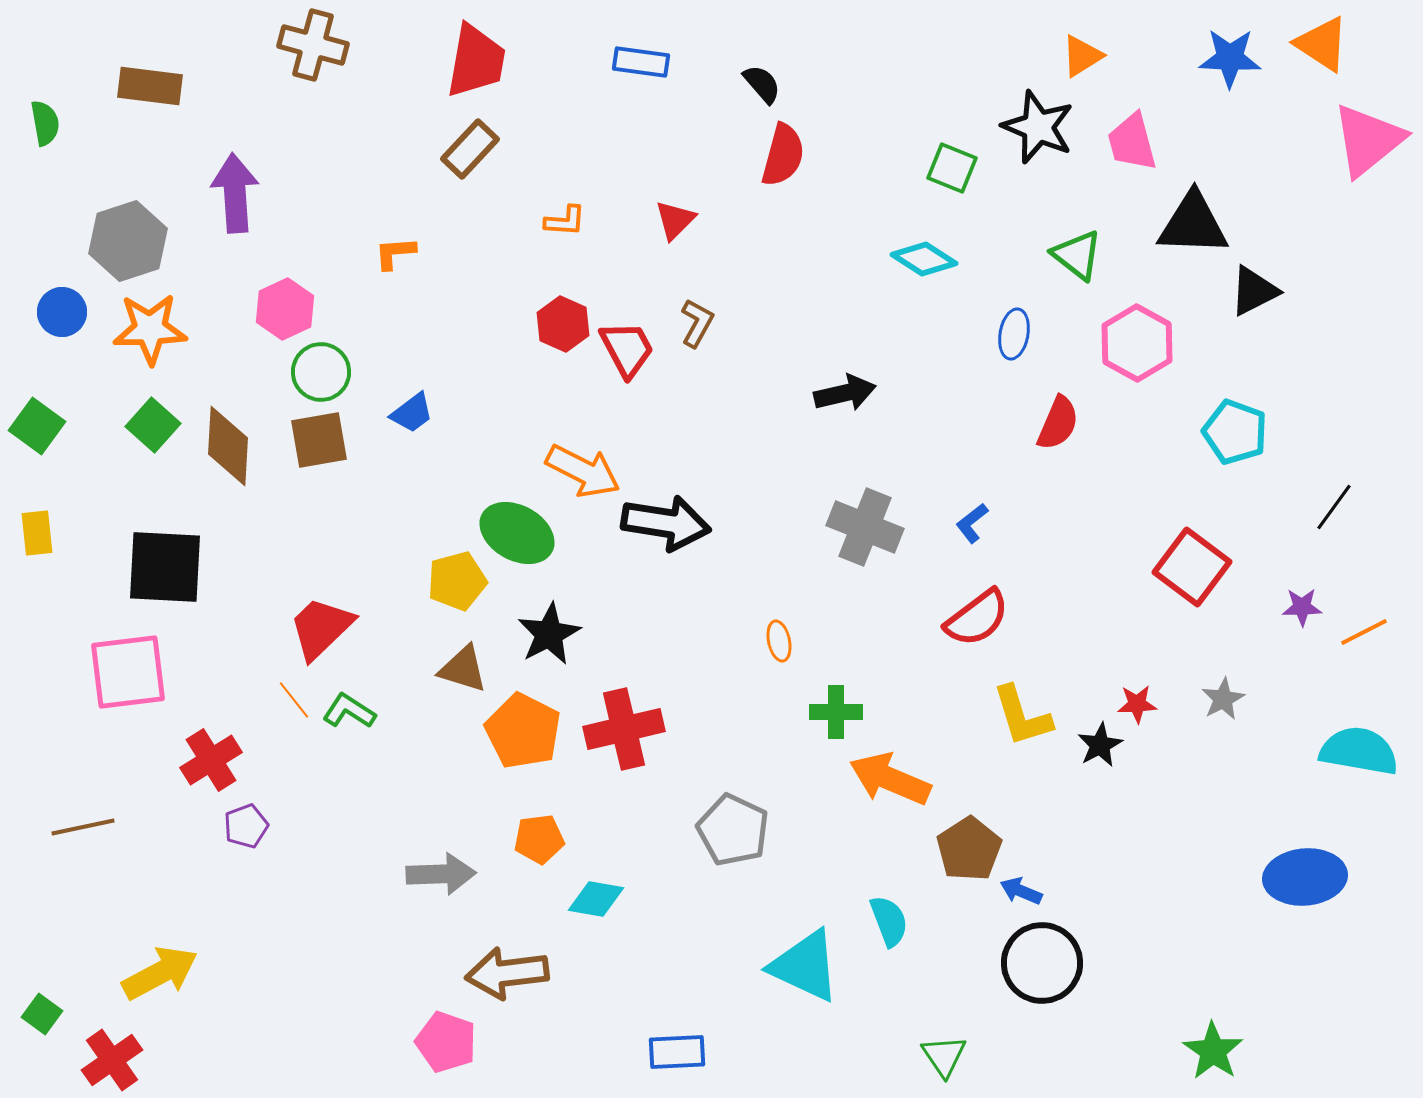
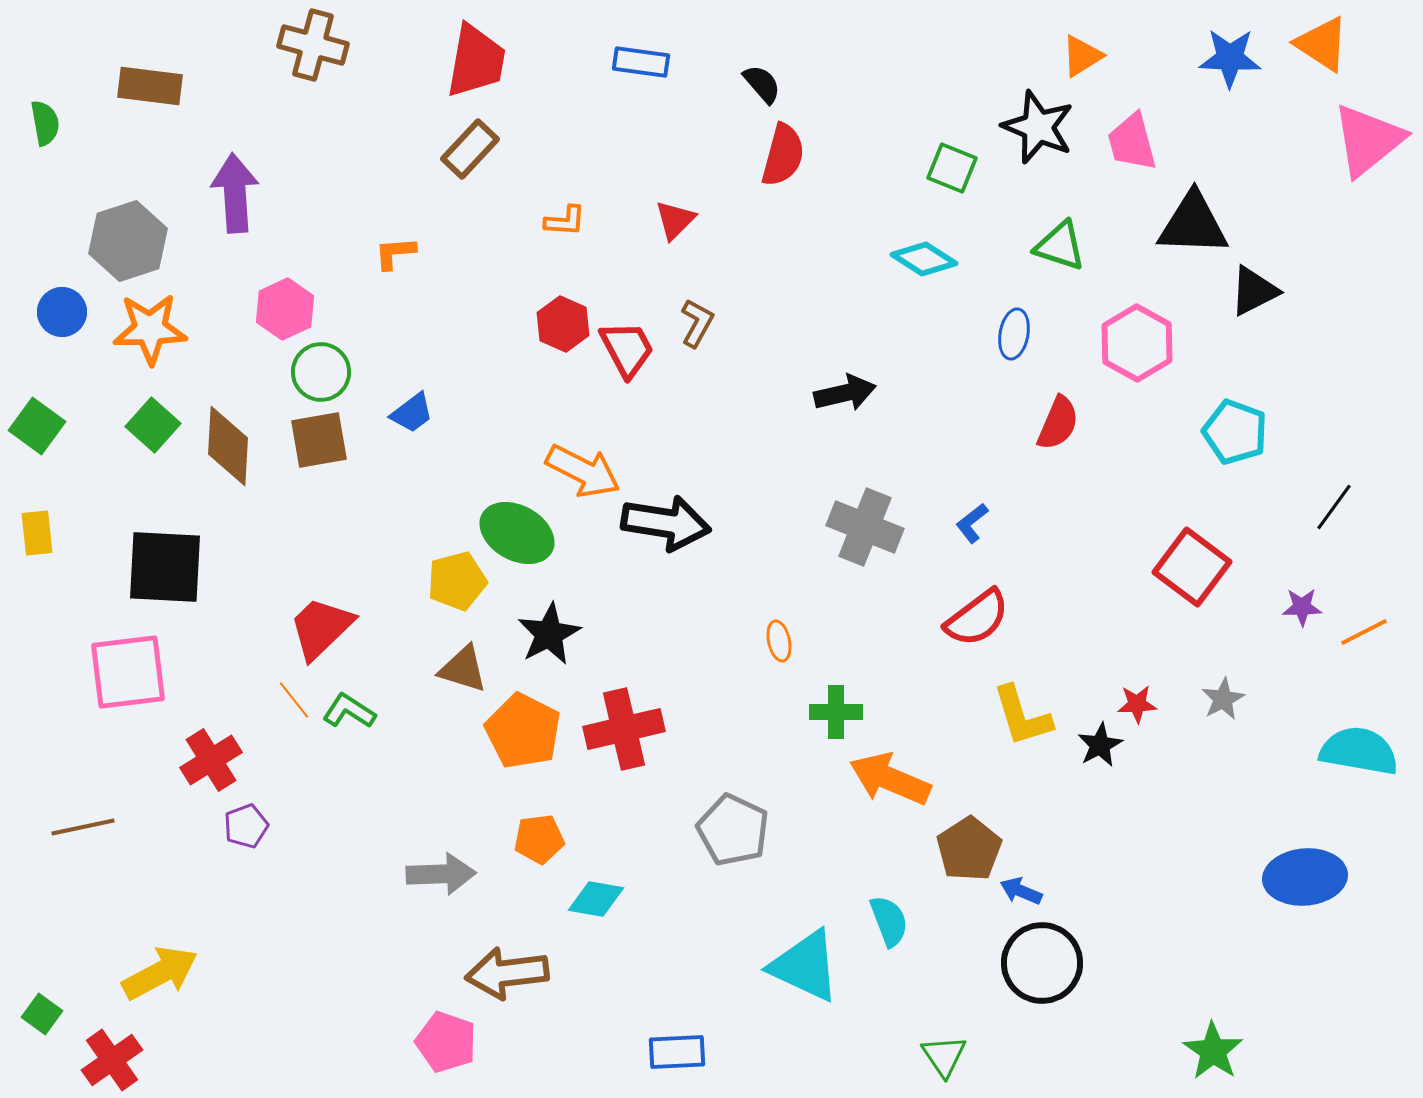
green triangle at (1077, 255): moved 17 px left, 9 px up; rotated 20 degrees counterclockwise
